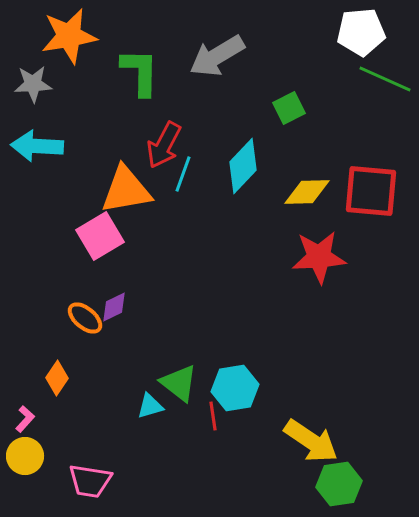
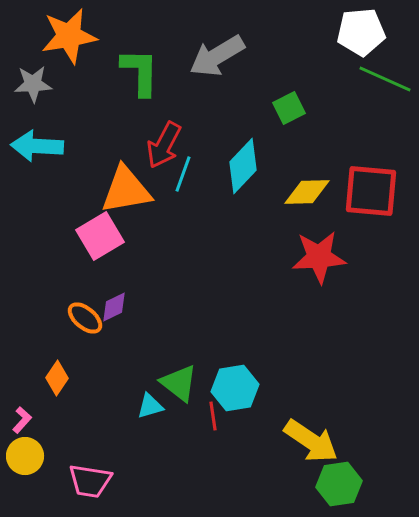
pink L-shape: moved 3 px left, 1 px down
